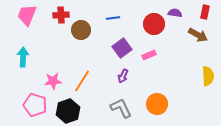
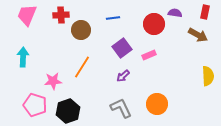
purple arrow: rotated 24 degrees clockwise
orange line: moved 14 px up
